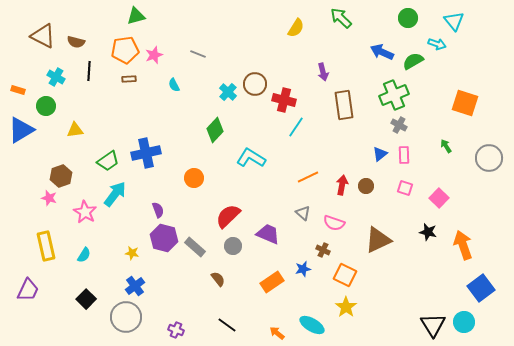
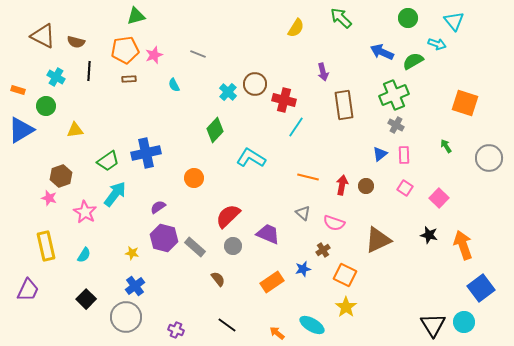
gray cross at (399, 125): moved 3 px left
orange line at (308, 177): rotated 40 degrees clockwise
pink square at (405, 188): rotated 14 degrees clockwise
purple semicircle at (158, 210): moved 3 px up; rotated 105 degrees counterclockwise
black star at (428, 232): moved 1 px right, 3 px down
brown cross at (323, 250): rotated 32 degrees clockwise
